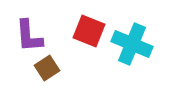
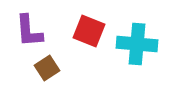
purple L-shape: moved 5 px up
cyan cross: moved 5 px right; rotated 18 degrees counterclockwise
